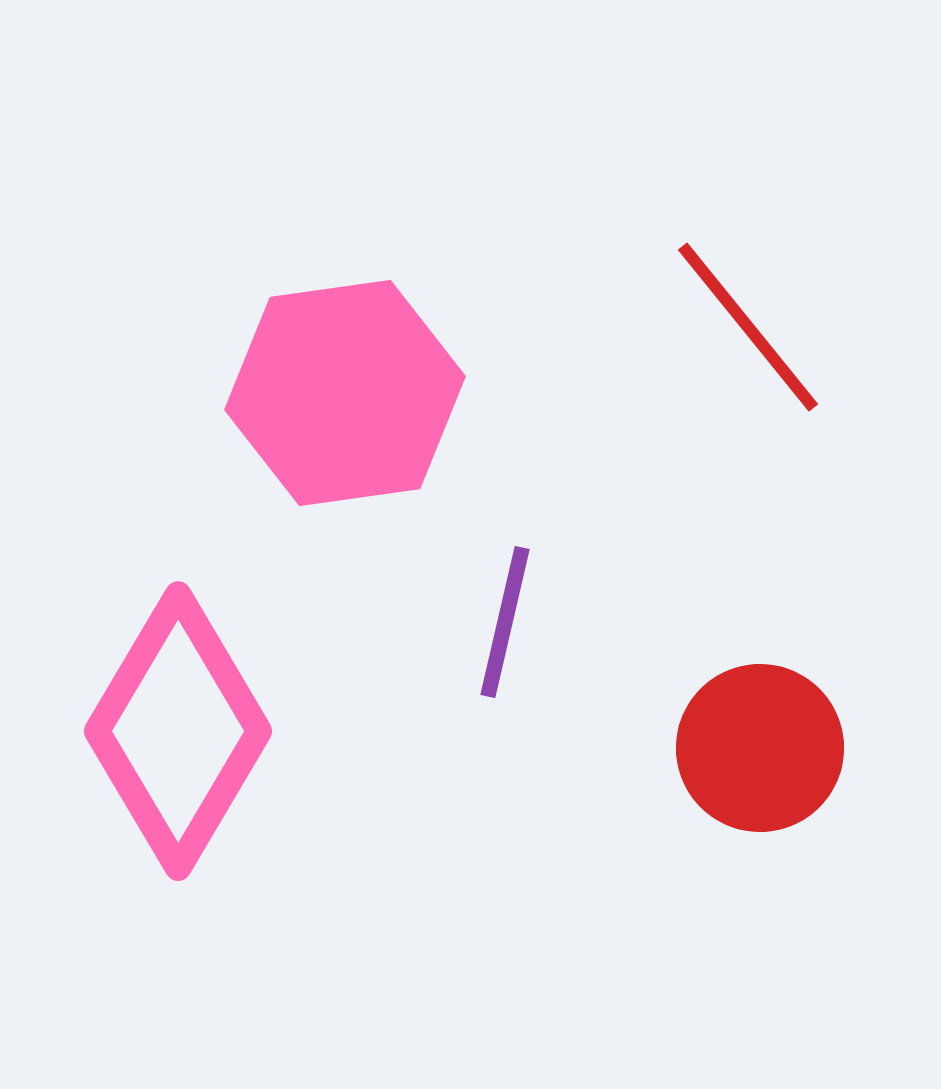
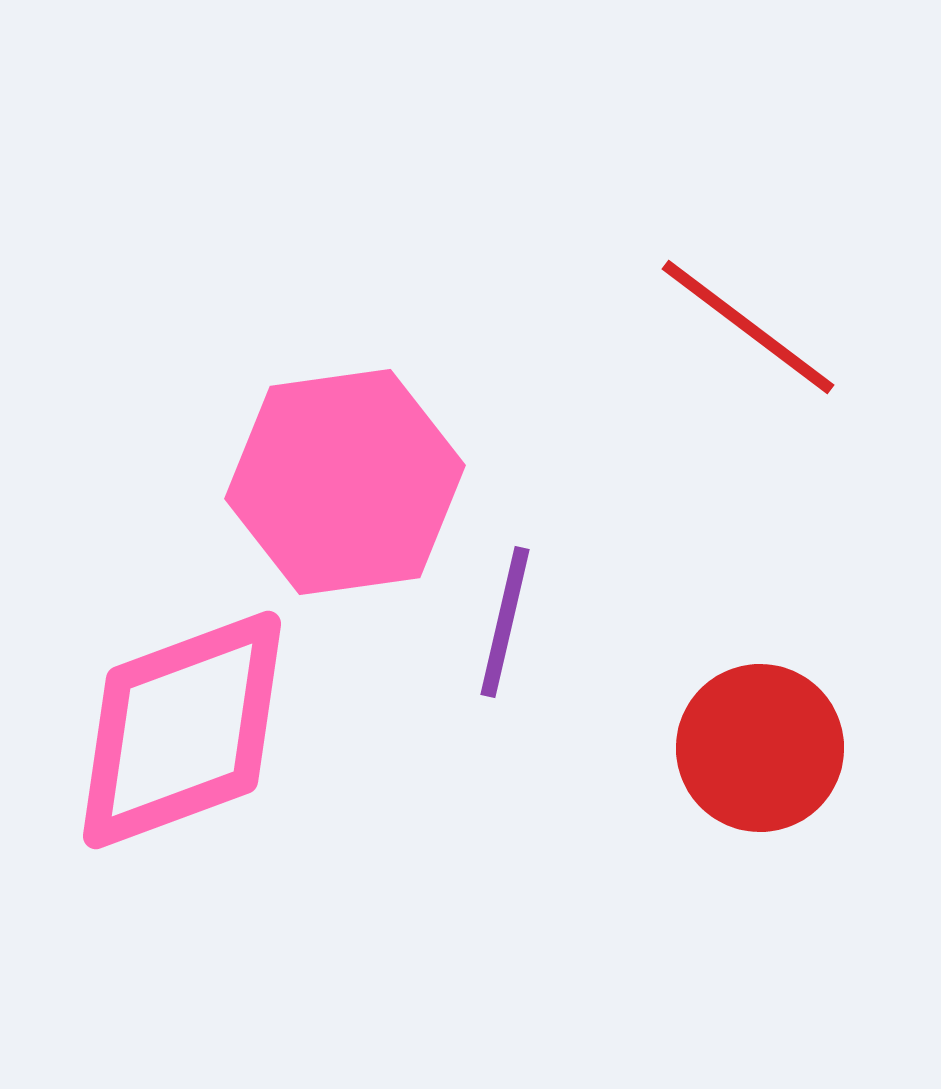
red line: rotated 14 degrees counterclockwise
pink hexagon: moved 89 px down
pink diamond: moved 4 px right, 1 px up; rotated 39 degrees clockwise
